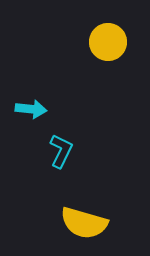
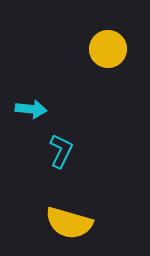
yellow circle: moved 7 px down
yellow semicircle: moved 15 px left
